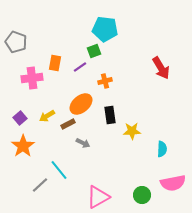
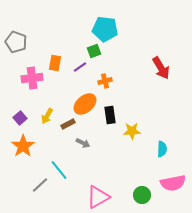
orange ellipse: moved 4 px right
yellow arrow: rotated 28 degrees counterclockwise
